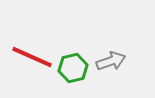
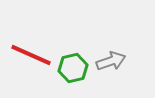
red line: moved 1 px left, 2 px up
